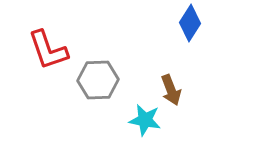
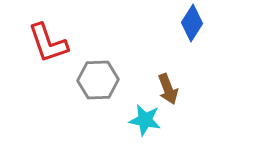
blue diamond: moved 2 px right
red L-shape: moved 7 px up
brown arrow: moved 3 px left, 1 px up
